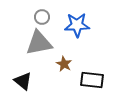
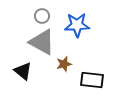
gray circle: moved 1 px up
gray triangle: moved 3 px right, 1 px up; rotated 40 degrees clockwise
brown star: rotated 28 degrees clockwise
black triangle: moved 10 px up
